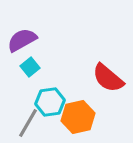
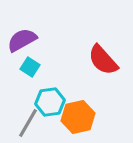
cyan square: rotated 18 degrees counterclockwise
red semicircle: moved 5 px left, 18 px up; rotated 8 degrees clockwise
